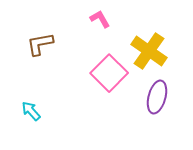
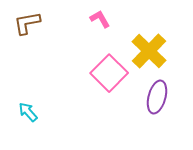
brown L-shape: moved 13 px left, 21 px up
yellow cross: rotated 9 degrees clockwise
cyan arrow: moved 3 px left, 1 px down
